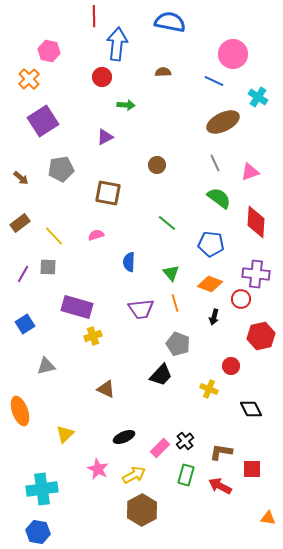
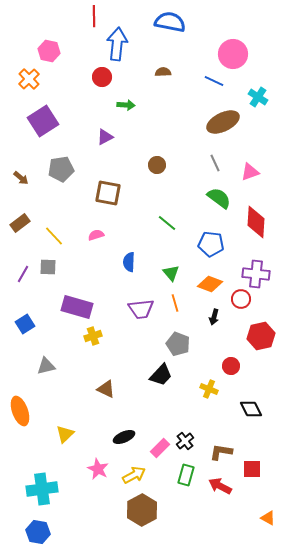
orange triangle at (268, 518): rotated 21 degrees clockwise
